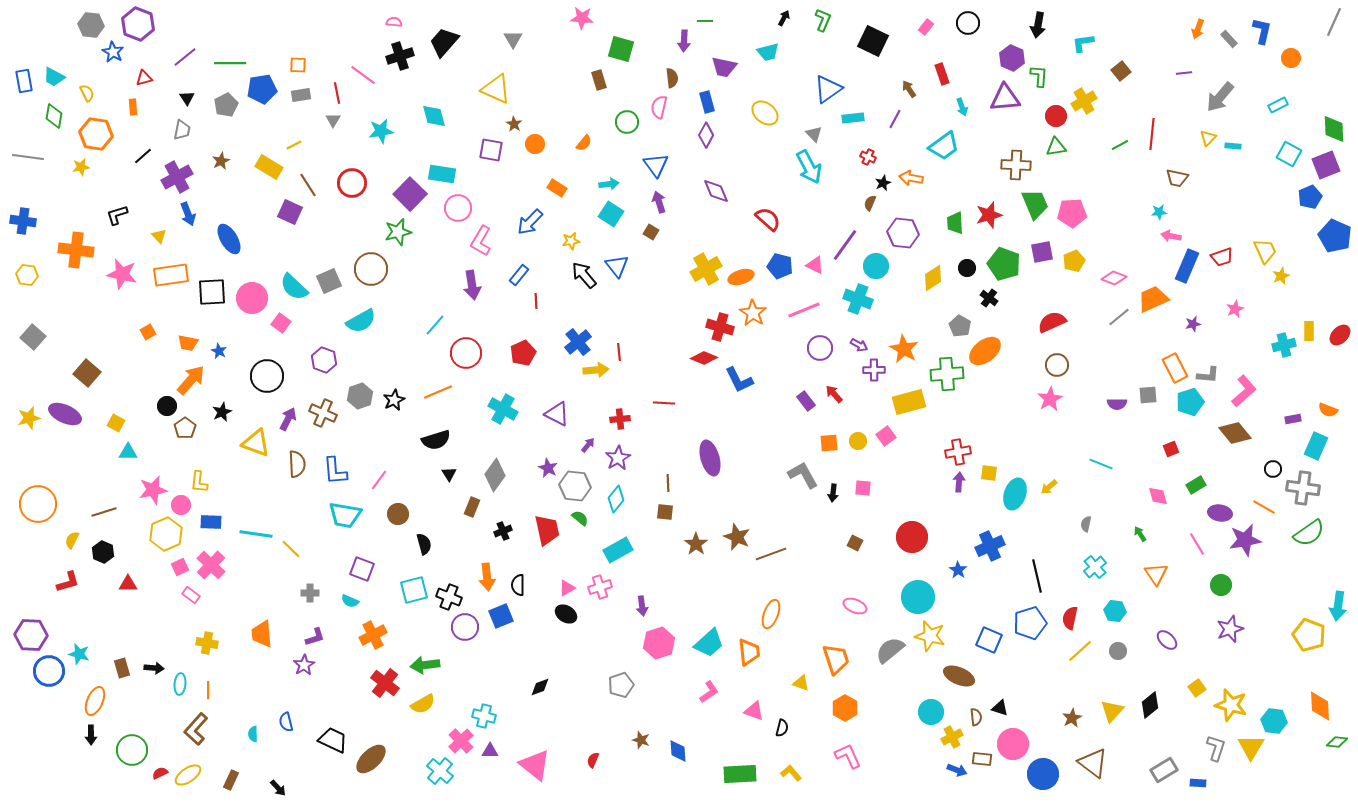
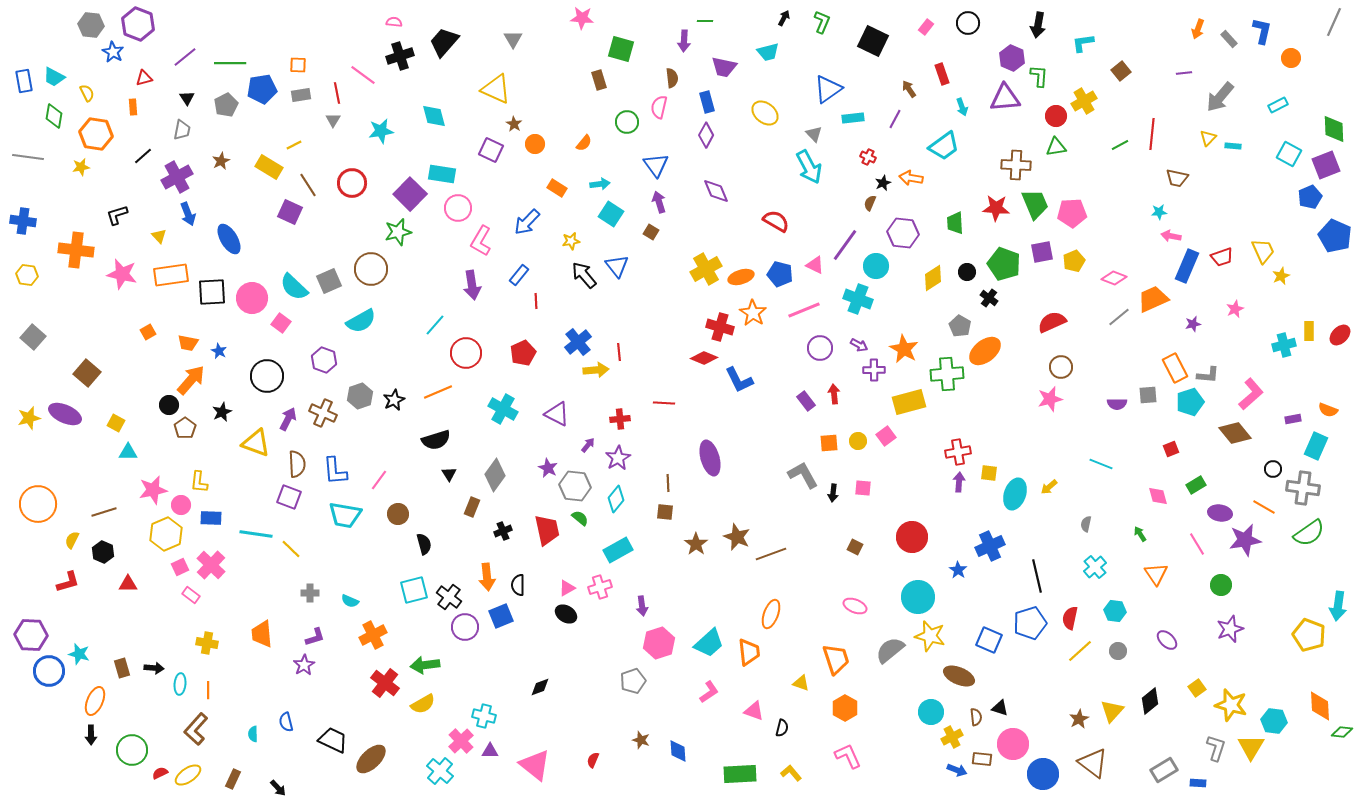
green L-shape at (823, 20): moved 1 px left, 2 px down
purple square at (491, 150): rotated 15 degrees clockwise
cyan arrow at (609, 184): moved 9 px left
red star at (989, 215): moved 7 px right, 7 px up; rotated 20 degrees clockwise
red semicircle at (768, 219): moved 8 px right, 2 px down; rotated 12 degrees counterclockwise
blue arrow at (530, 222): moved 3 px left
yellow trapezoid at (1265, 251): moved 2 px left
blue pentagon at (780, 266): moved 8 px down
black circle at (967, 268): moved 4 px down
brown circle at (1057, 365): moved 4 px right, 2 px down
pink L-shape at (1244, 391): moved 7 px right, 3 px down
red arrow at (834, 394): rotated 36 degrees clockwise
pink star at (1050, 399): rotated 15 degrees clockwise
black circle at (167, 406): moved 2 px right, 1 px up
blue rectangle at (211, 522): moved 4 px up
brown square at (855, 543): moved 4 px down
purple square at (362, 569): moved 73 px left, 72 px up
black cross at (449, 597): rotated 15 degrees clockwise
gray pentagon at (621, 685): moved 12 px right, 4 px up
black diamond at (1150, 705): moved 4 px up
brown star at (1072, 718): moved 7 px right, 1 px down
green diamond at (1337, 742): moved 5 px right, 10 px up
brown rectangle at (231, 780): moved 2 px right, 1 px up
